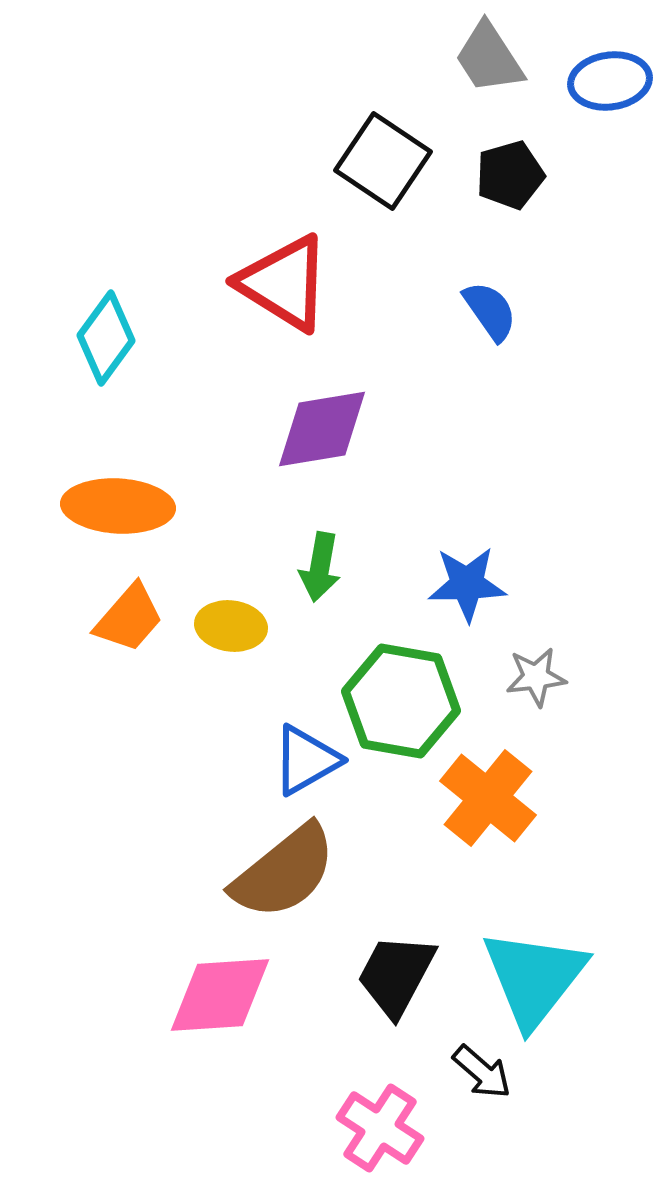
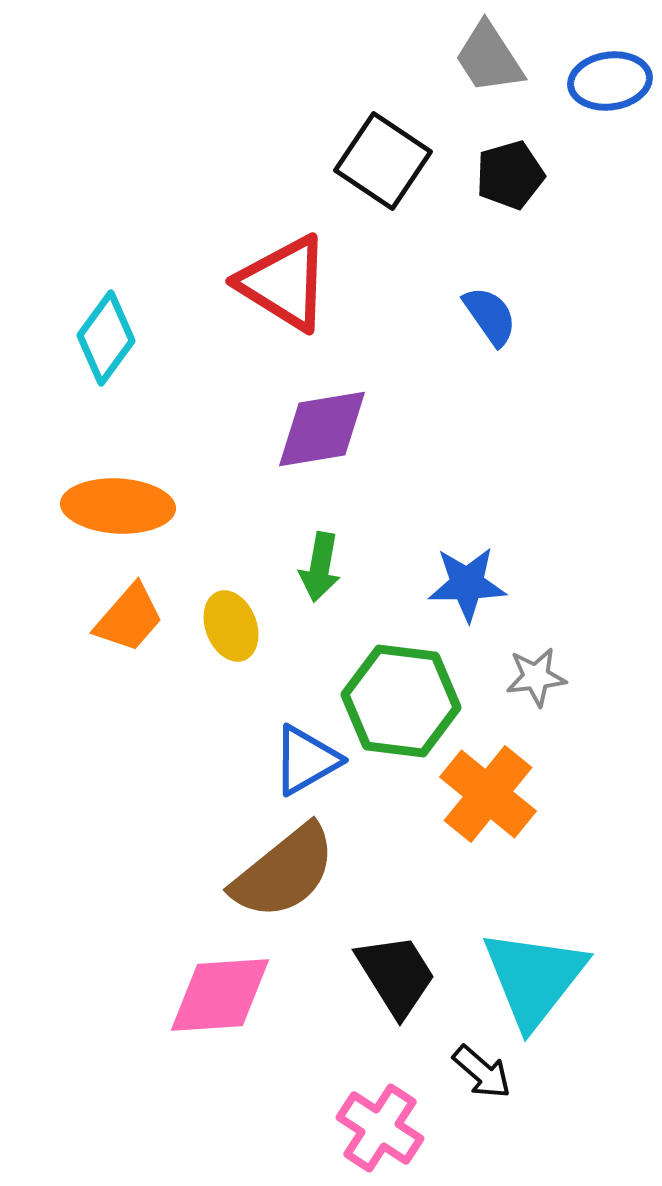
blue semicircle: moved 5 px down
yellow ellipse: rotated 62 degrees clockwise
green hexagon: rotated 3 degrees counterclockwise
orange cross: moved 4 px up
black trapezoid: rotated 120 degrees clockwise
